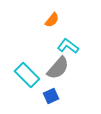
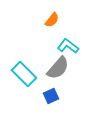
cyan rectangle: moved 3 px left, 1 px up
